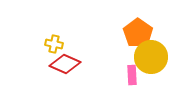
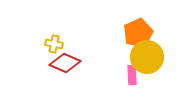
orange pentagon: rotated 12 degrees clockwise
yellow circle: moved 4 px left
red diamond: moved 1 px up
